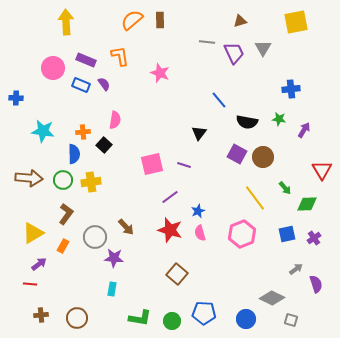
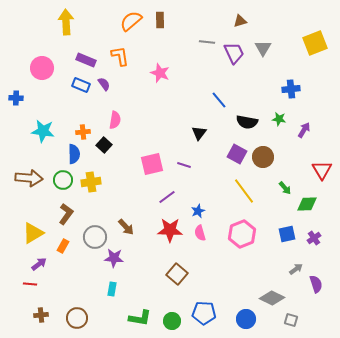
orange semicircle at (132, 20): moved 1 px left, 1 px down
yellow square at (296, 22): moved 19 px right, 21 px down; rotated 10 degrees counterclockwise
pink circle at (53, 68): moved 11 px left
purple line at (170, 197): moved 3 px left
yellow line at (255, 198): moved 11 px left, 7 px up
red star at (170, 230): rotated 15 degrees counterclockwise
